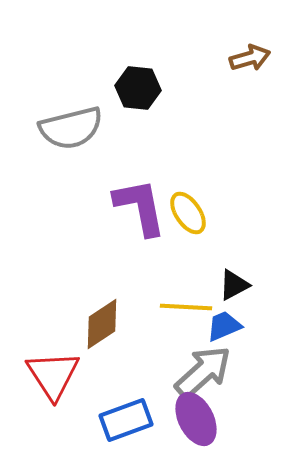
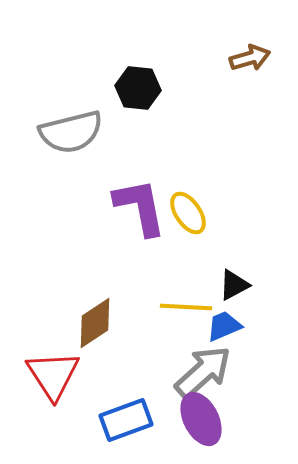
gray semicircle: moved 4 px down
brown diamond: moved 7 px left, 1 px up
purple ellipse: moved 5 px right
